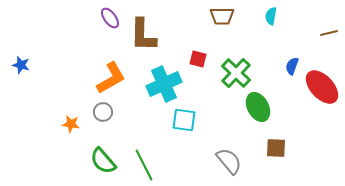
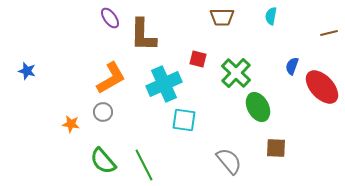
brown trapezoid: moved 1 px down
blue star: moved 6 px right, 6 px down
